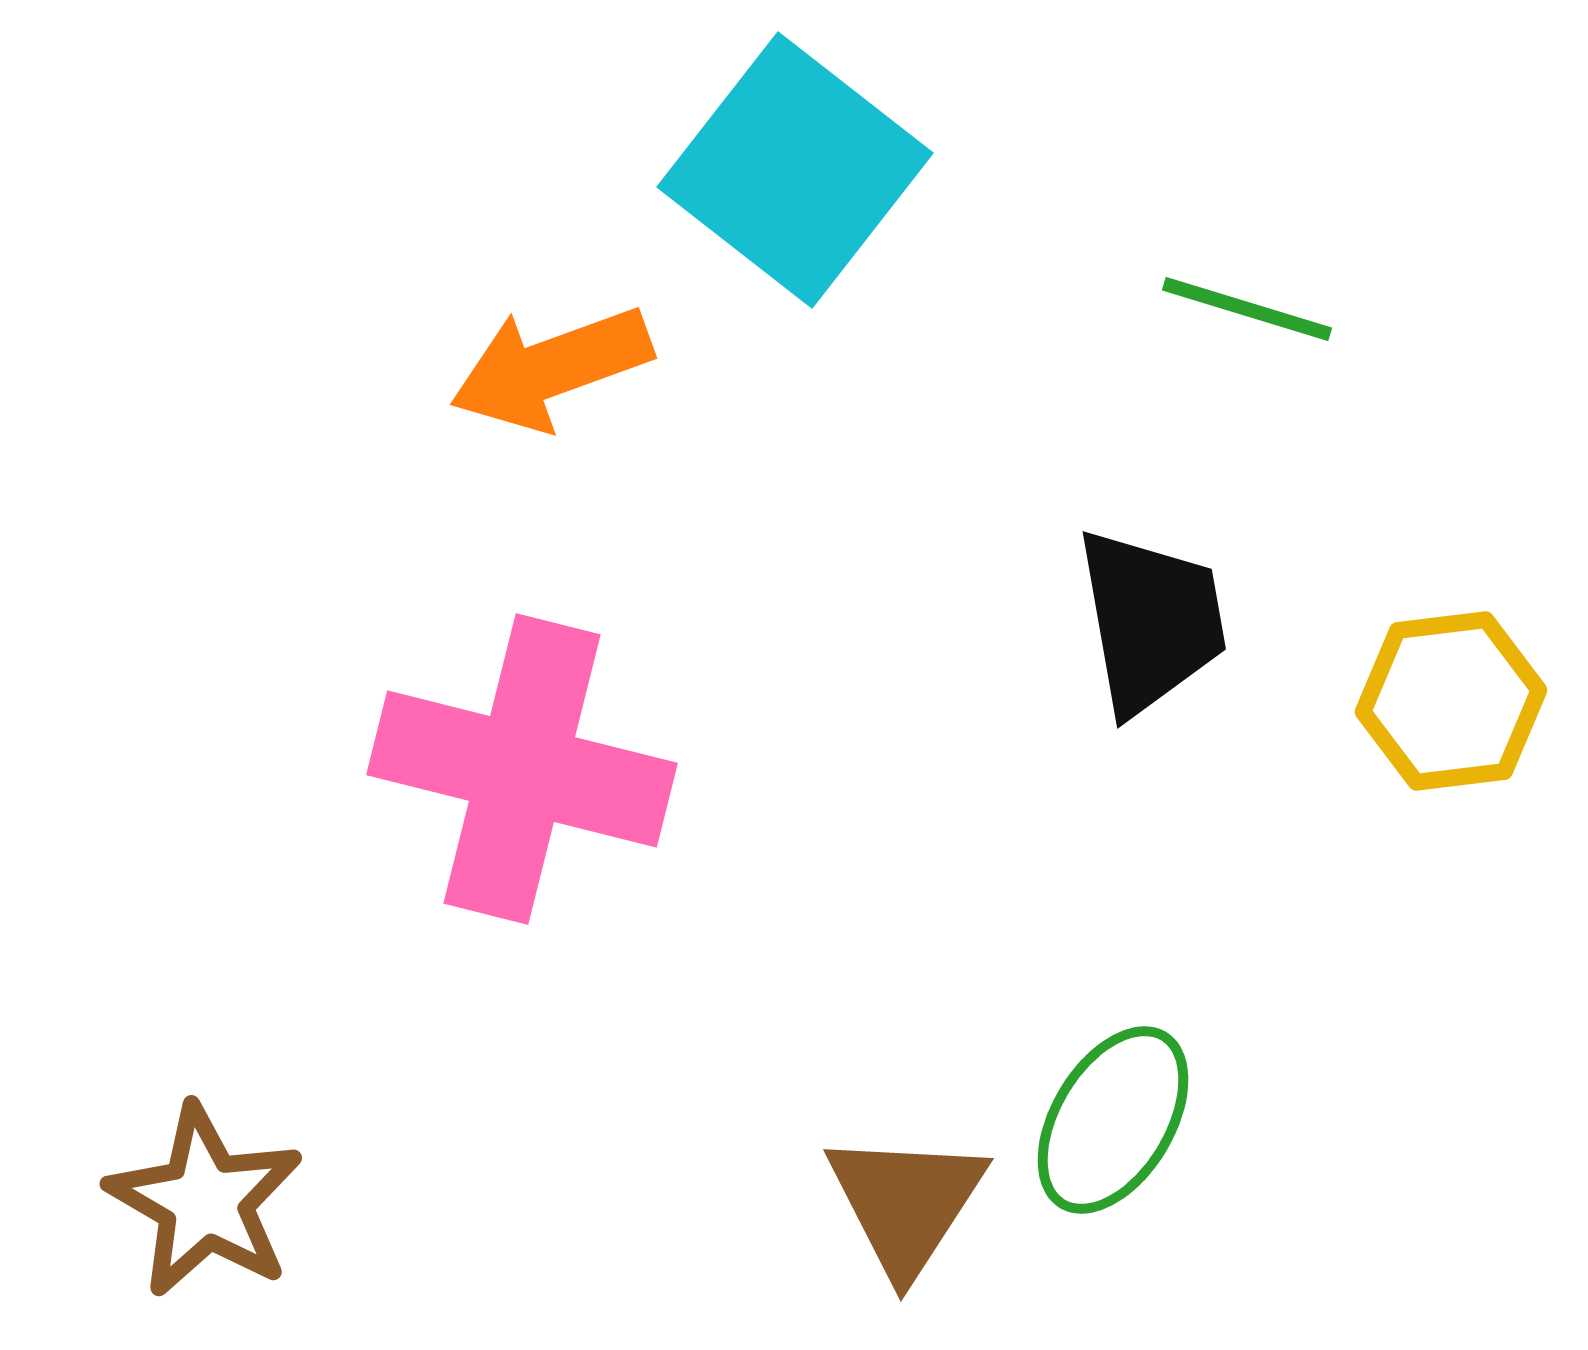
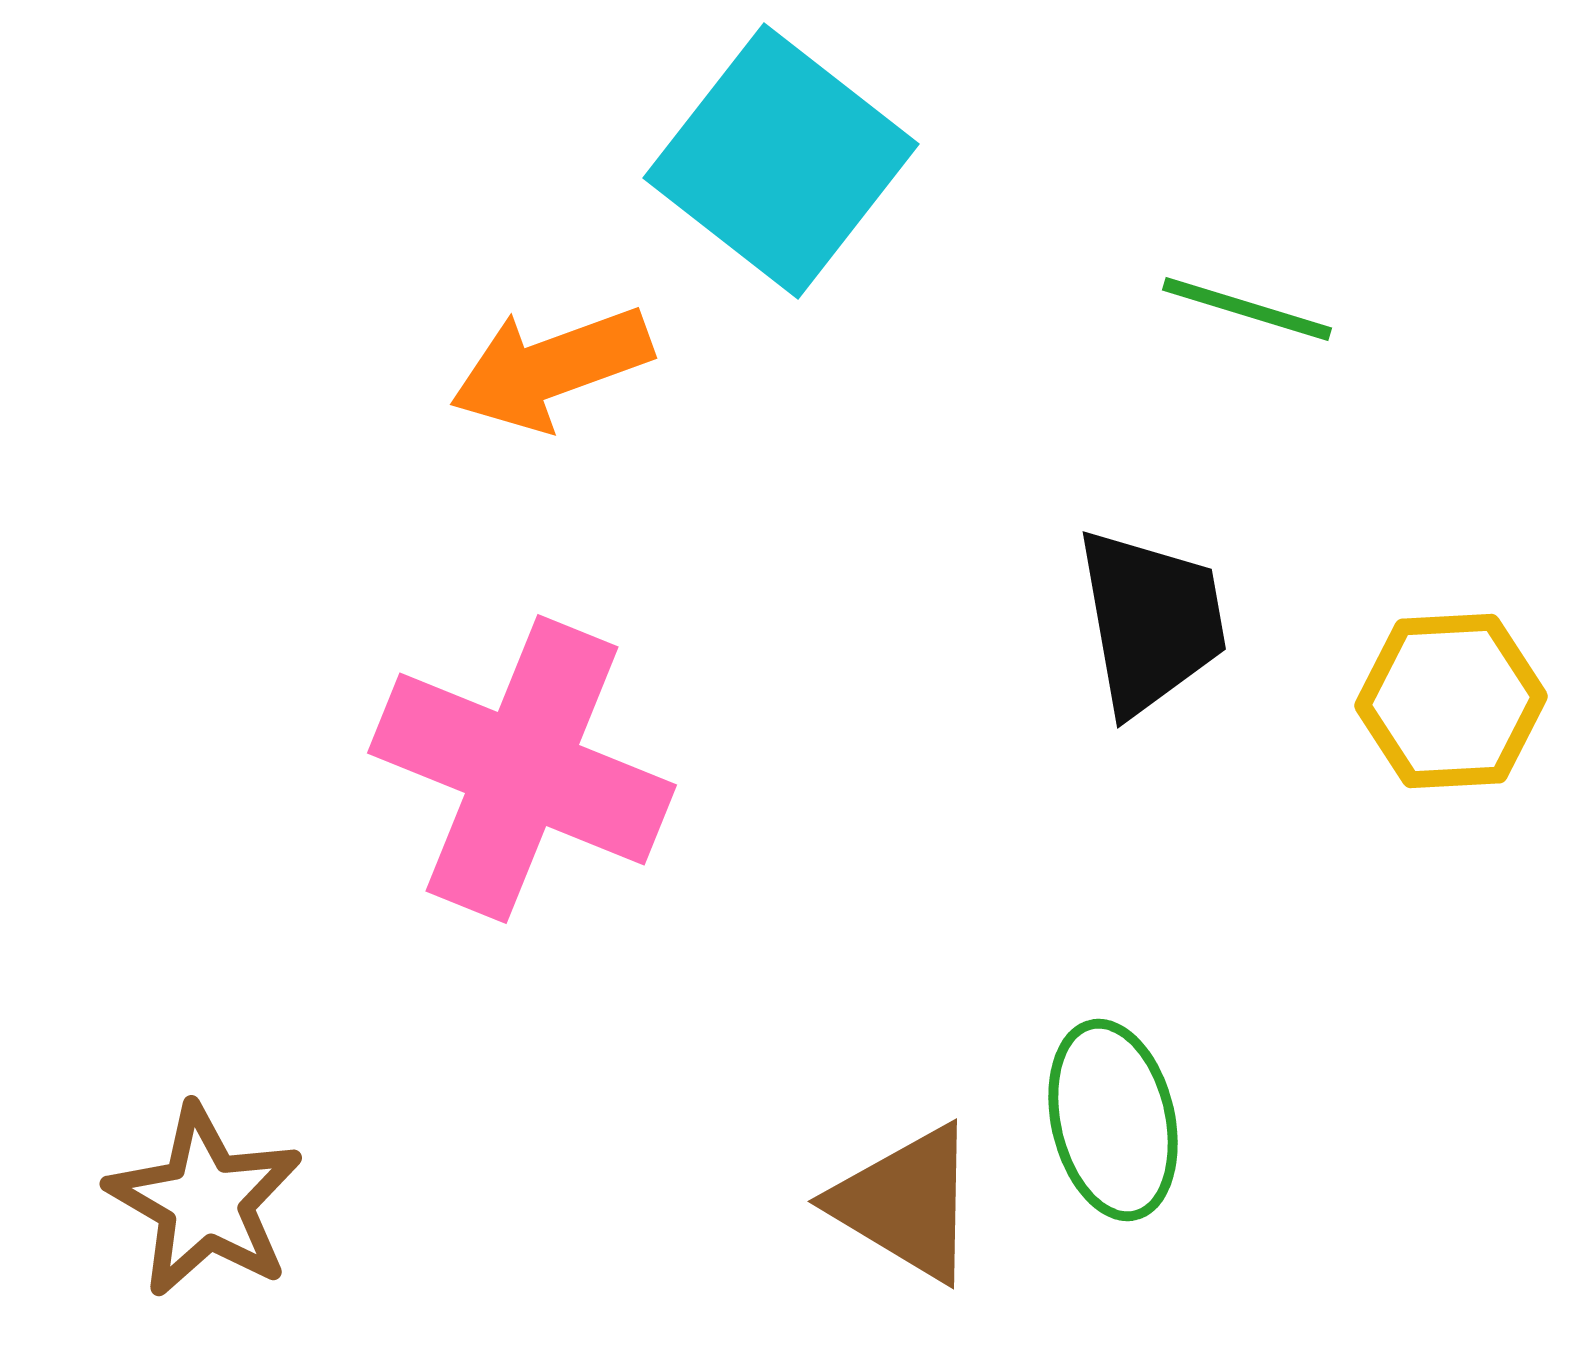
cyan square: moved 14 px left, 9 px up
yellow hexagon: rotated 4 degrees clockwise
pink cross: rotated 8 degrees clockwise
green ellipse: rotated 44 degrees counterclockwise
brown triangle: rotated 32 degrees counterclockwise
